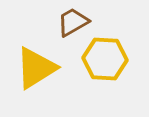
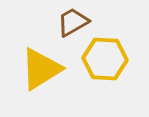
yellow triangle: moved 5 px right, 1 px down
